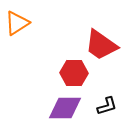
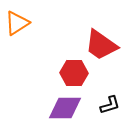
black L-shape: moved 3 px right, 1 px up
